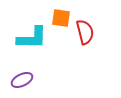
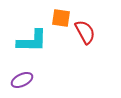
red semicircle: rotated 15 degrees counterclockwise
cyan L-shape: moved 3 px down
